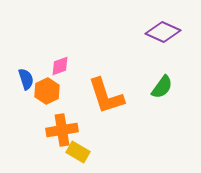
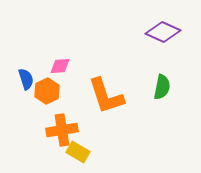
pink diamond: rotated 15 degrees clockwise
green semicircle: rotated 25 degrees counterclockwise
